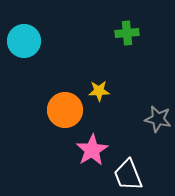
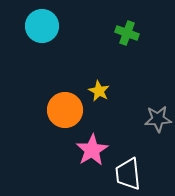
green cross: rotated 25 degrees clockwise
cyan circle: moved 18 px right, 15 px up
yellow star: rotated 30 degrees clockwise
gray star: rotated 16 degrees counterclockwise
white trapezoid: moved 1 px up; rotated 16 degrees clockwise
